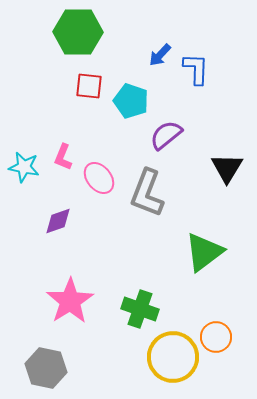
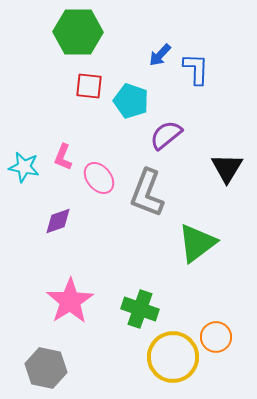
green triangle: moved 7 px left, 9 px up
